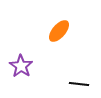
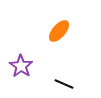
black line: moved 15 px left; rotated 18 degrees clockwise
